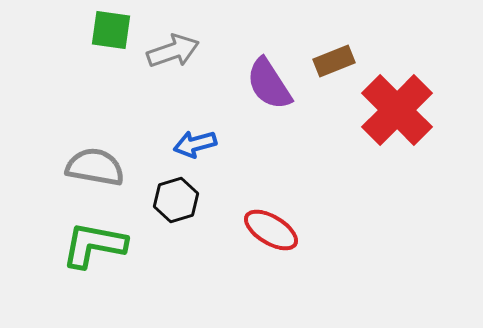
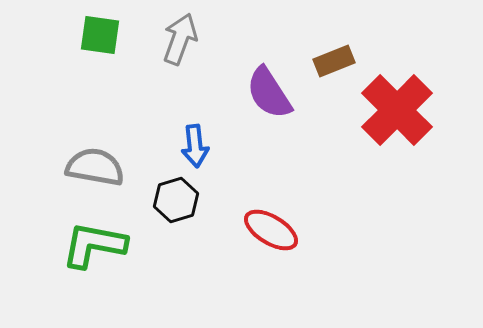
green square: moved 11 px left, 5 px down
gray arrow: moved 7 px right, 12 px up; rotated 51 degrees counterclockwise
purple semicircle: moved 9 px down
blue arrow: moved 2 px down; rotated 81 degrees counterclockwise
